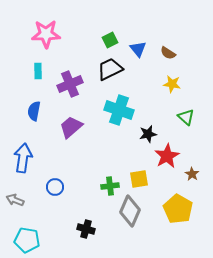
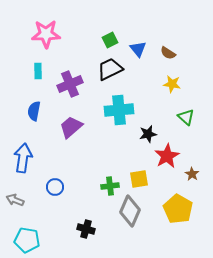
cyan cross: rotated 24 degrees counterclockwise
